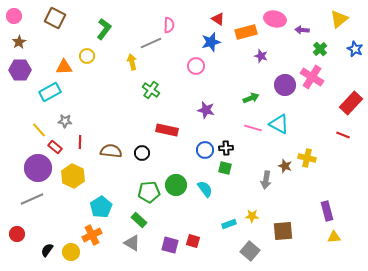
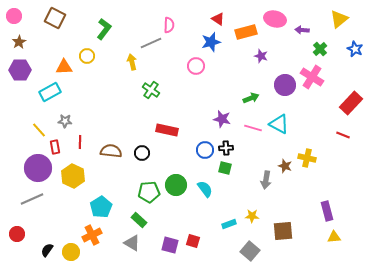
purple star at (206, 110): moved 16 px right, 9 px down
red rectangle at (55, 147): rotated 40 degrees clockwise
